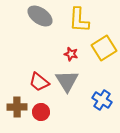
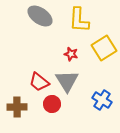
red circle: moved 11 px right, 8 px up
